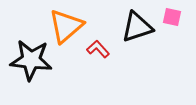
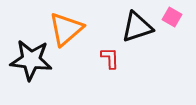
pink square: rotated 18 degrees clockwise
orange triangle: moved 3 px down
red L-shape: moved 12 px right, 9 px down; rotated 40 degrees clockwise
